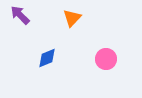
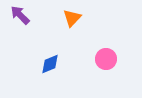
blue diamond: moved 3 px right, 6 px down
